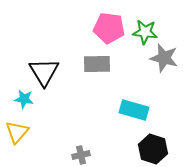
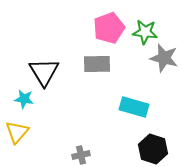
pink pentagon: rotated 28 degrees counterclockwise
cyan rectangle: moved 3 px up
